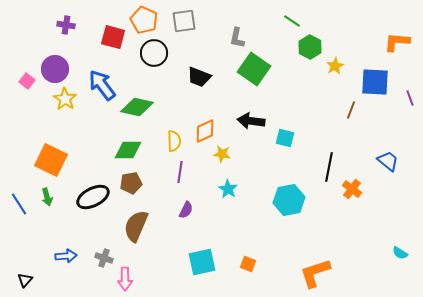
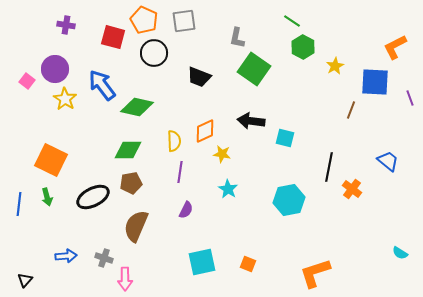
orange L-shape at (397, 42): moved 2 px left, 5 px down; rotated 32 degrees counterclockwise
green hexagon at (310, 47): moved 7 px left
blue line at (19, 204): rotated 40 degrees clockwise
